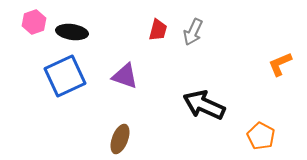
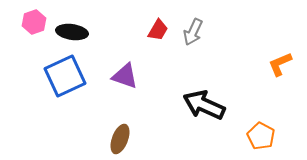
red trapezoid: rotated 15 degrees clockwise
